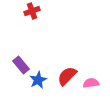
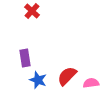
red cross: rotated 28 degrees counterclockwise
purple rectangle: moved 4 px right, 7 px up; rotated 30 degrees clockwise
blue star: rotated 24 degrees counterclockwise
